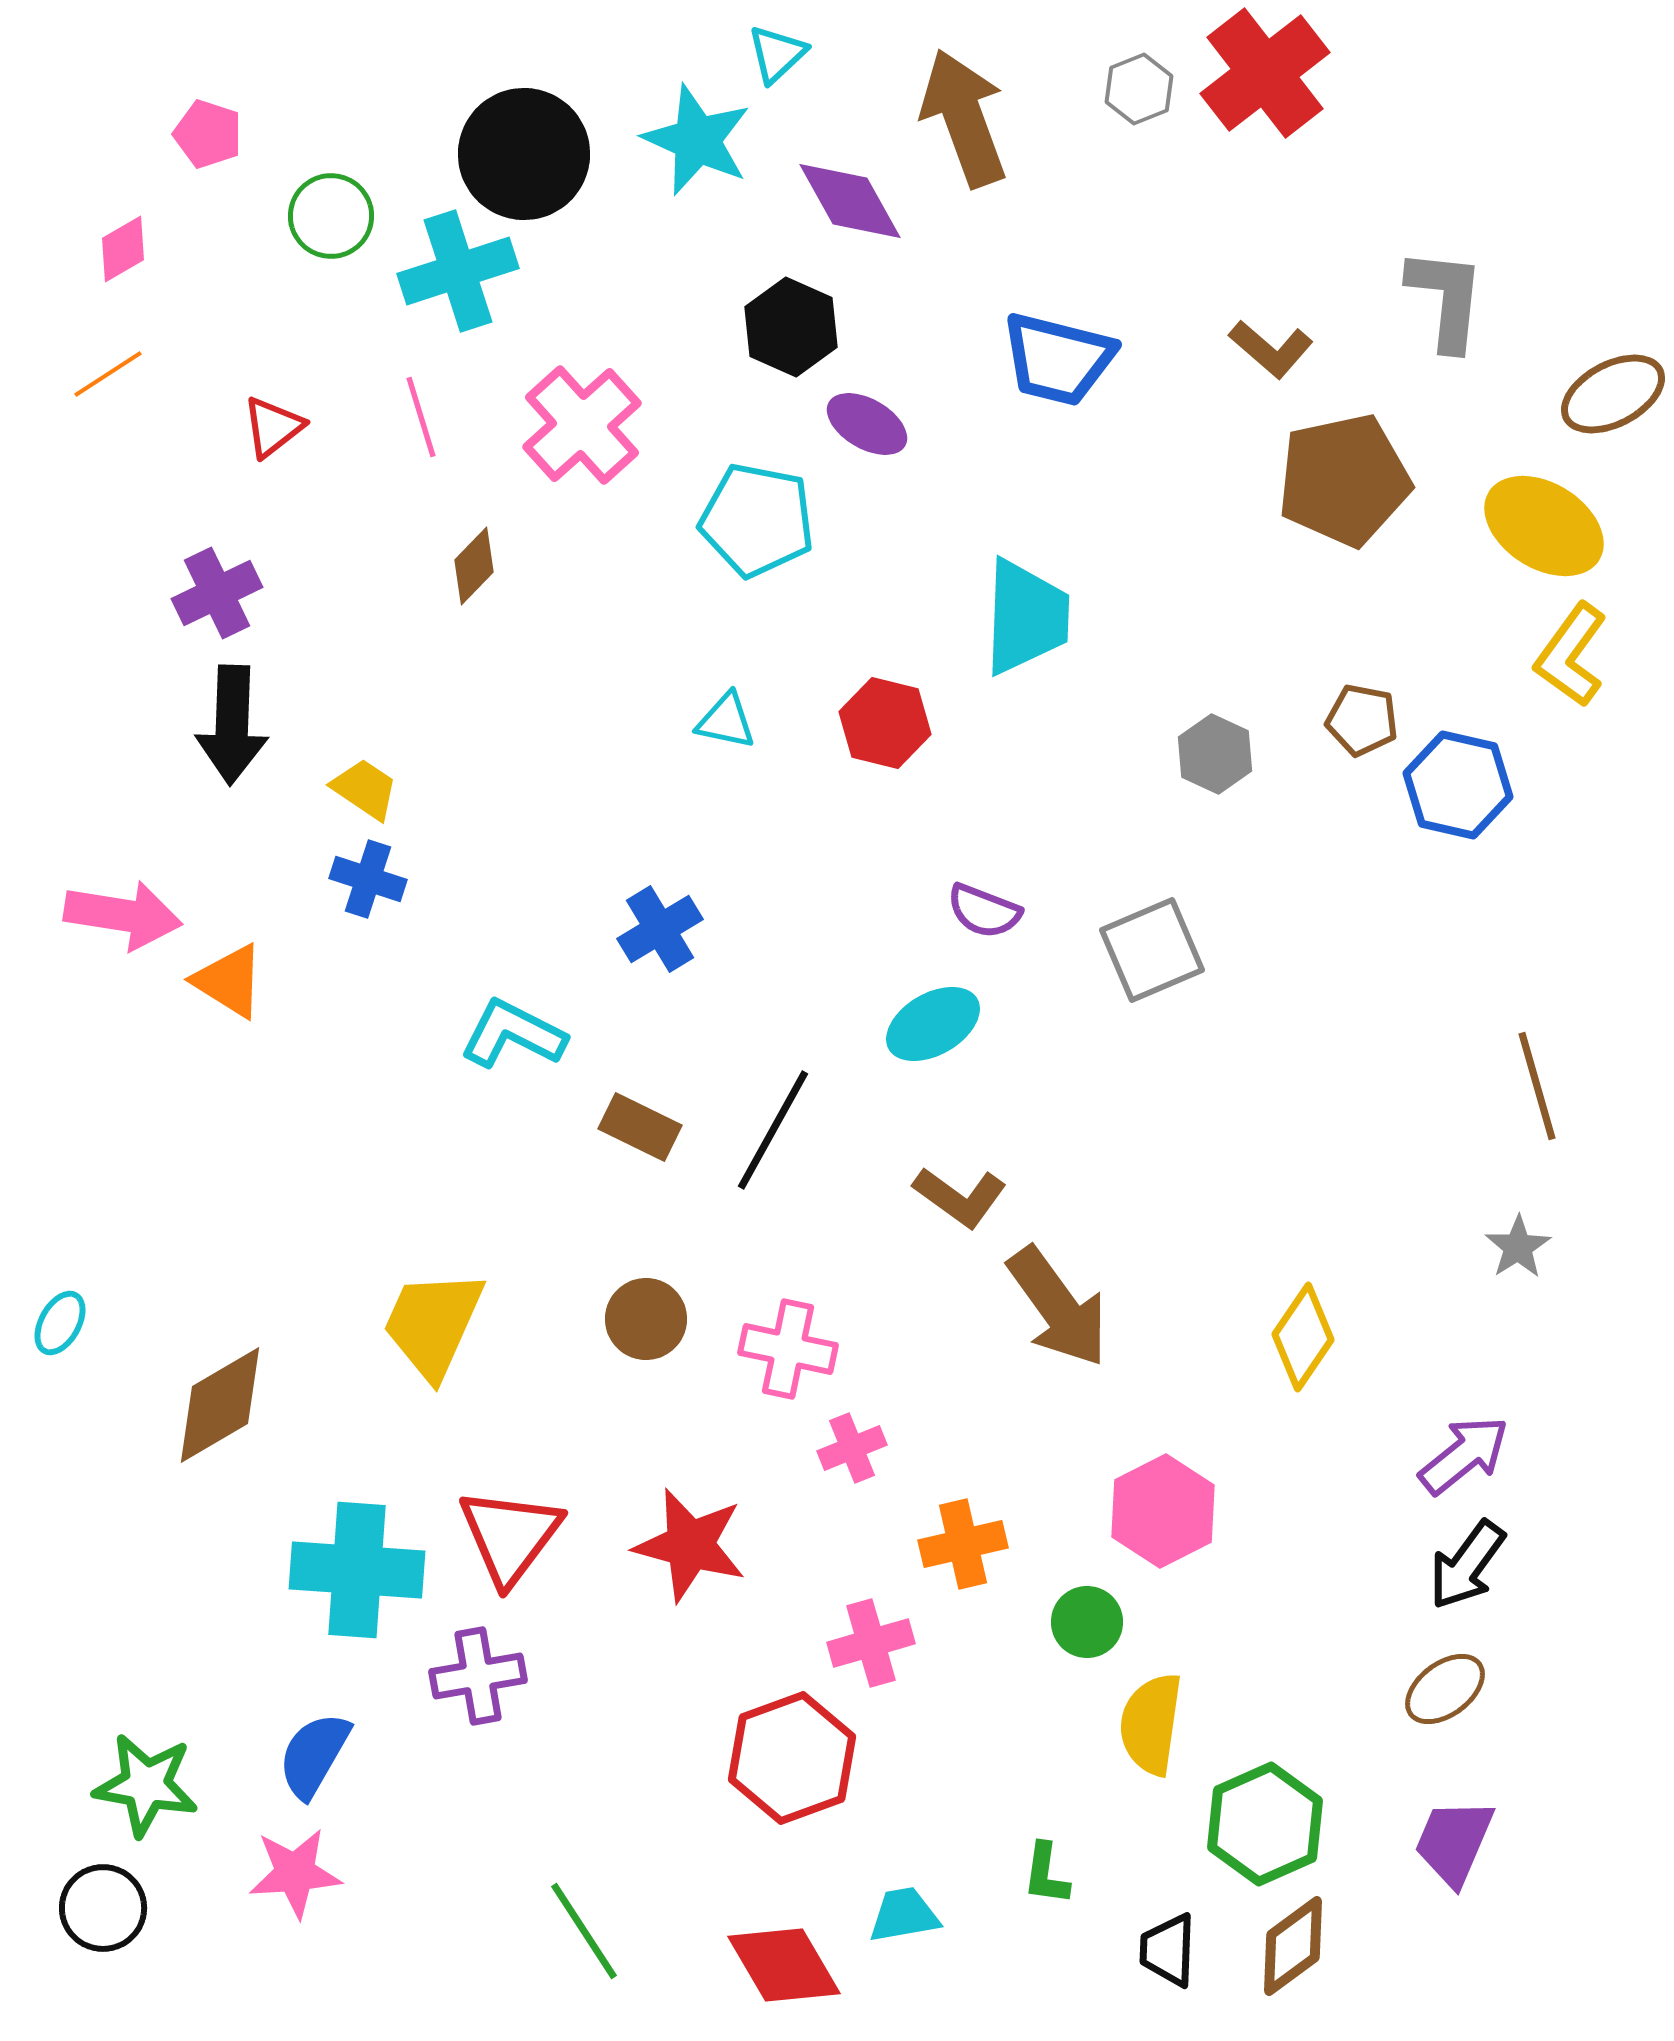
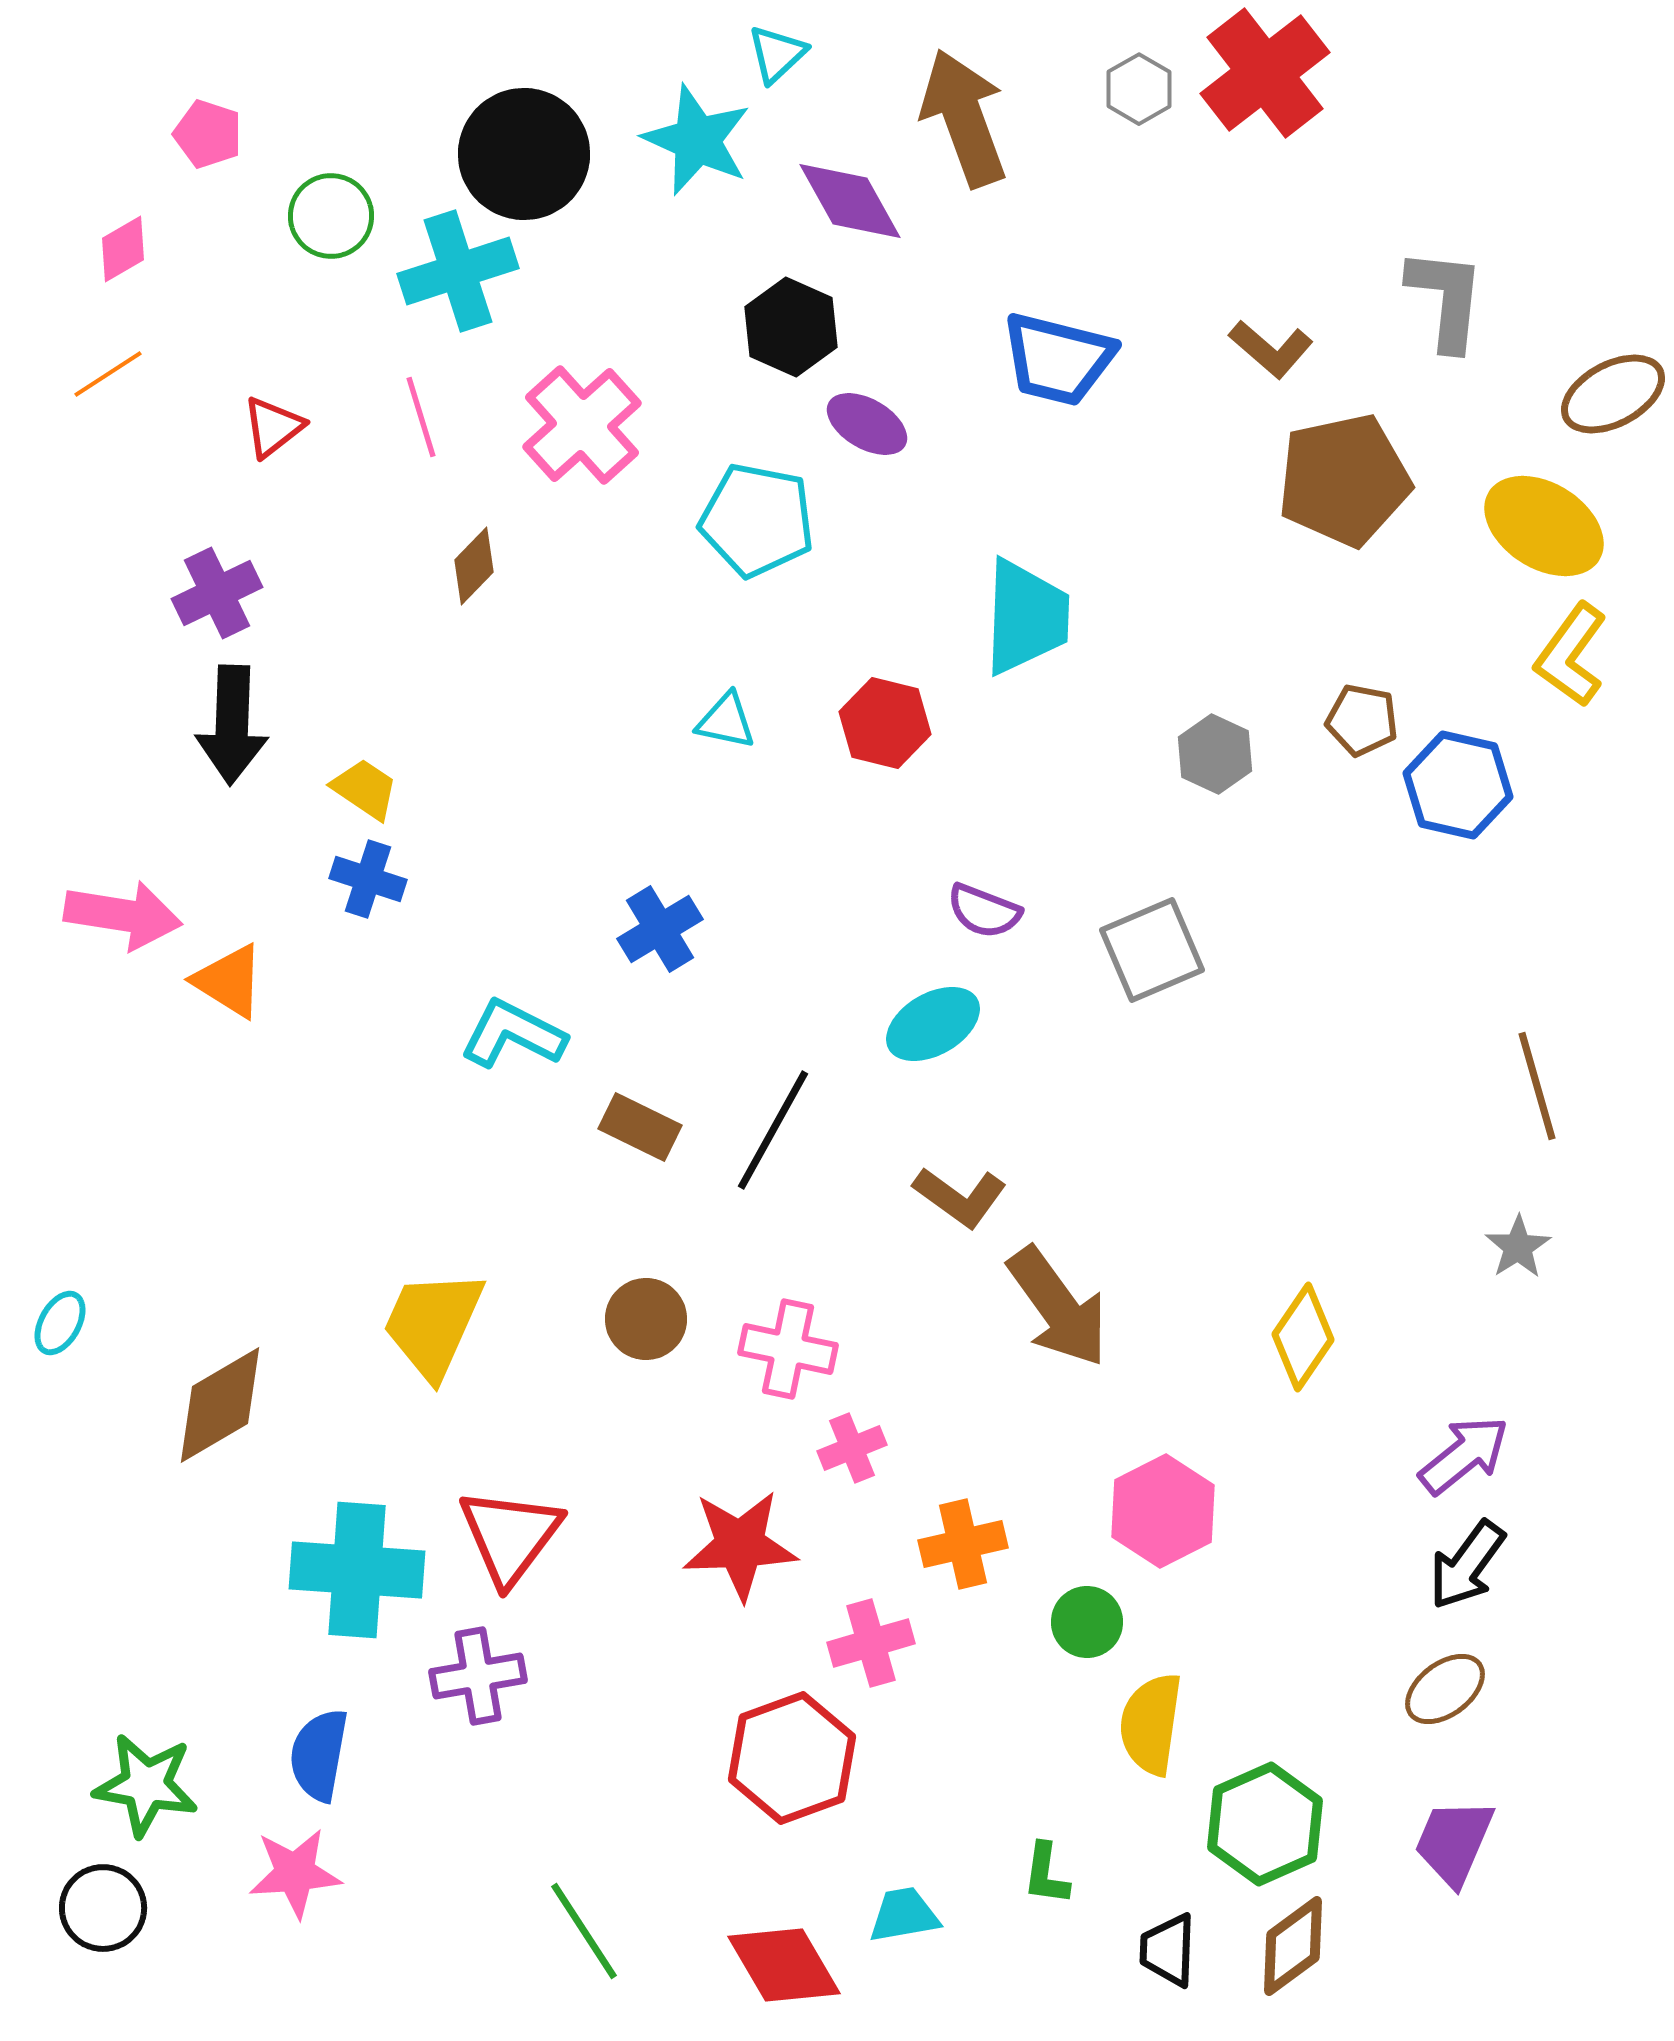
gray hexagon at (1139, 89): rotated 8 degrees counterclockwise
red star at (690, 1545): moved 50 px right; rotated 17 degrees counterclockwise
blue semicircle at (314, 1755): moved 5 px right; rotated 20 degrees counterclockwise
